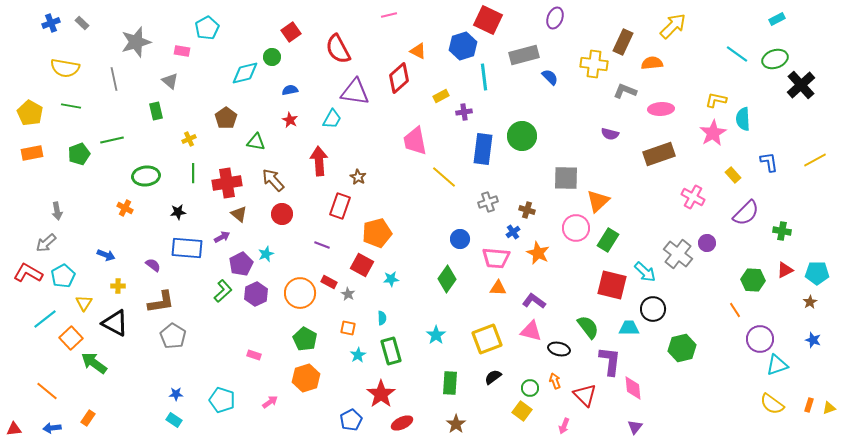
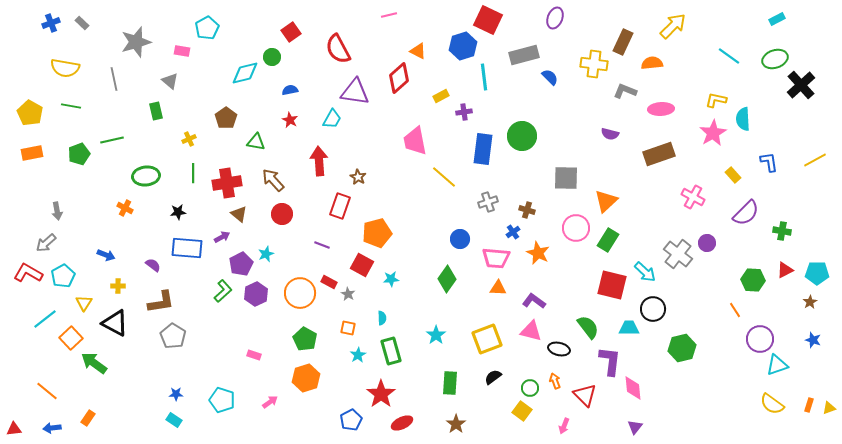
cyan line at (737, 54): moved 8 px left, 2 px down
orange triangle at (598, 201): moved 8 px right
